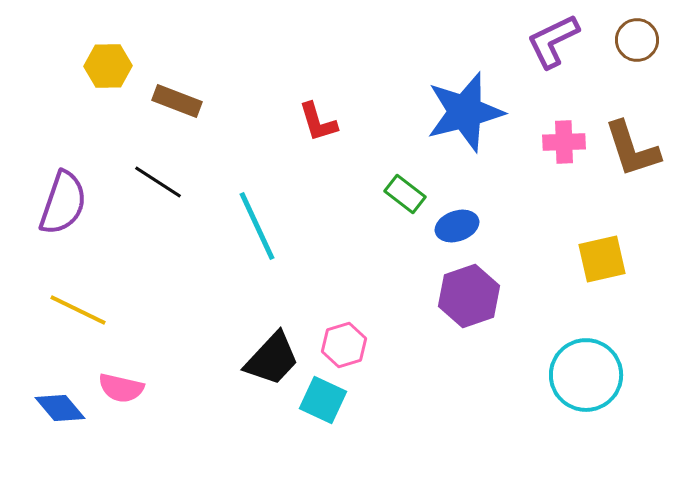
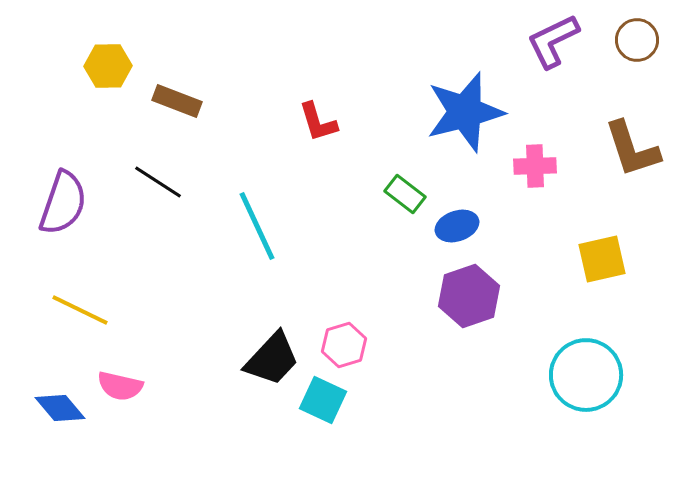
pink cross: moved 29 px left, 24 px down
yellow line: moved 2 px right
pink semicircle: moved 1 px left, 2 px up
